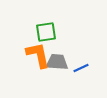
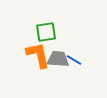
gray trapezoid: moved 1 px right, 3 px up
blue line: moved 7 px left, 8 px up; rotated 56 degrees clockwise
